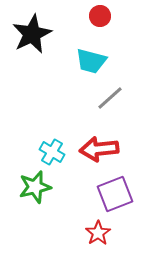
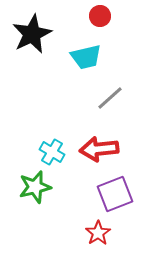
cyan trapezoid: moved 5 px left, 4 px up; rotated 28 degrees counterclockwise
